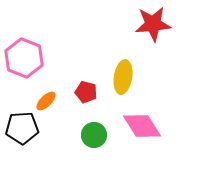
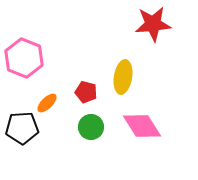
orange ellipse: moved 1 px right, 2 px down
green circle: moved 3 px left, 8 px up
